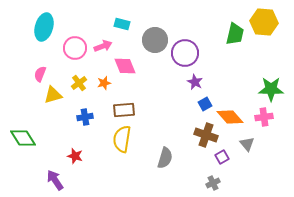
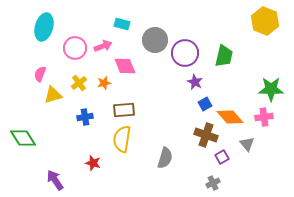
yellow hexagon: moved 1 px right, 1 px up; rotated 16 degrees clockwise
green trapezoid: moved 11 px left, 22 px down
red star: moved 18 px right, 7 px down
